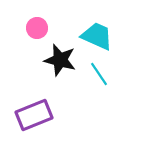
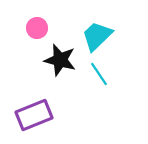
cyan trapezoid: rotated 68 degrees counterclockwise
